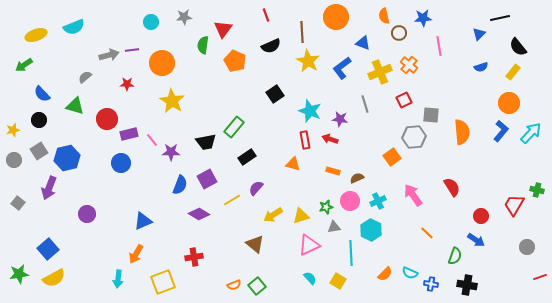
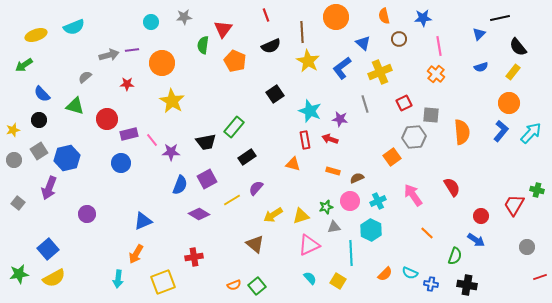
brown circle at (399, 33): moved 6 px down
blue triangle at (363, 43): rotated 21 degrees clockwise
orange cross at (409, 65): moved 27 px right, 9 px down
red square at (404, 100): moved 3 px down
